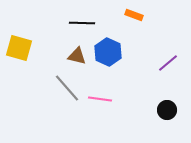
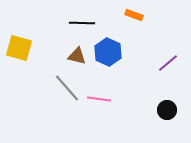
pink line: moved 1 px left
